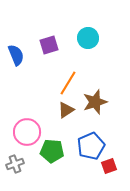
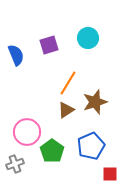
green pentagon: rotated 30 degrees clockwise
red square: moved 1 px right, 8 px down; rotated 21 degrees clockwise
